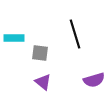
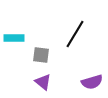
black line: rotated 48 degrees clockwise
gray square: moved 1 px right, 2 px down
purple semicircle: moved 2 px left, 2 px down
